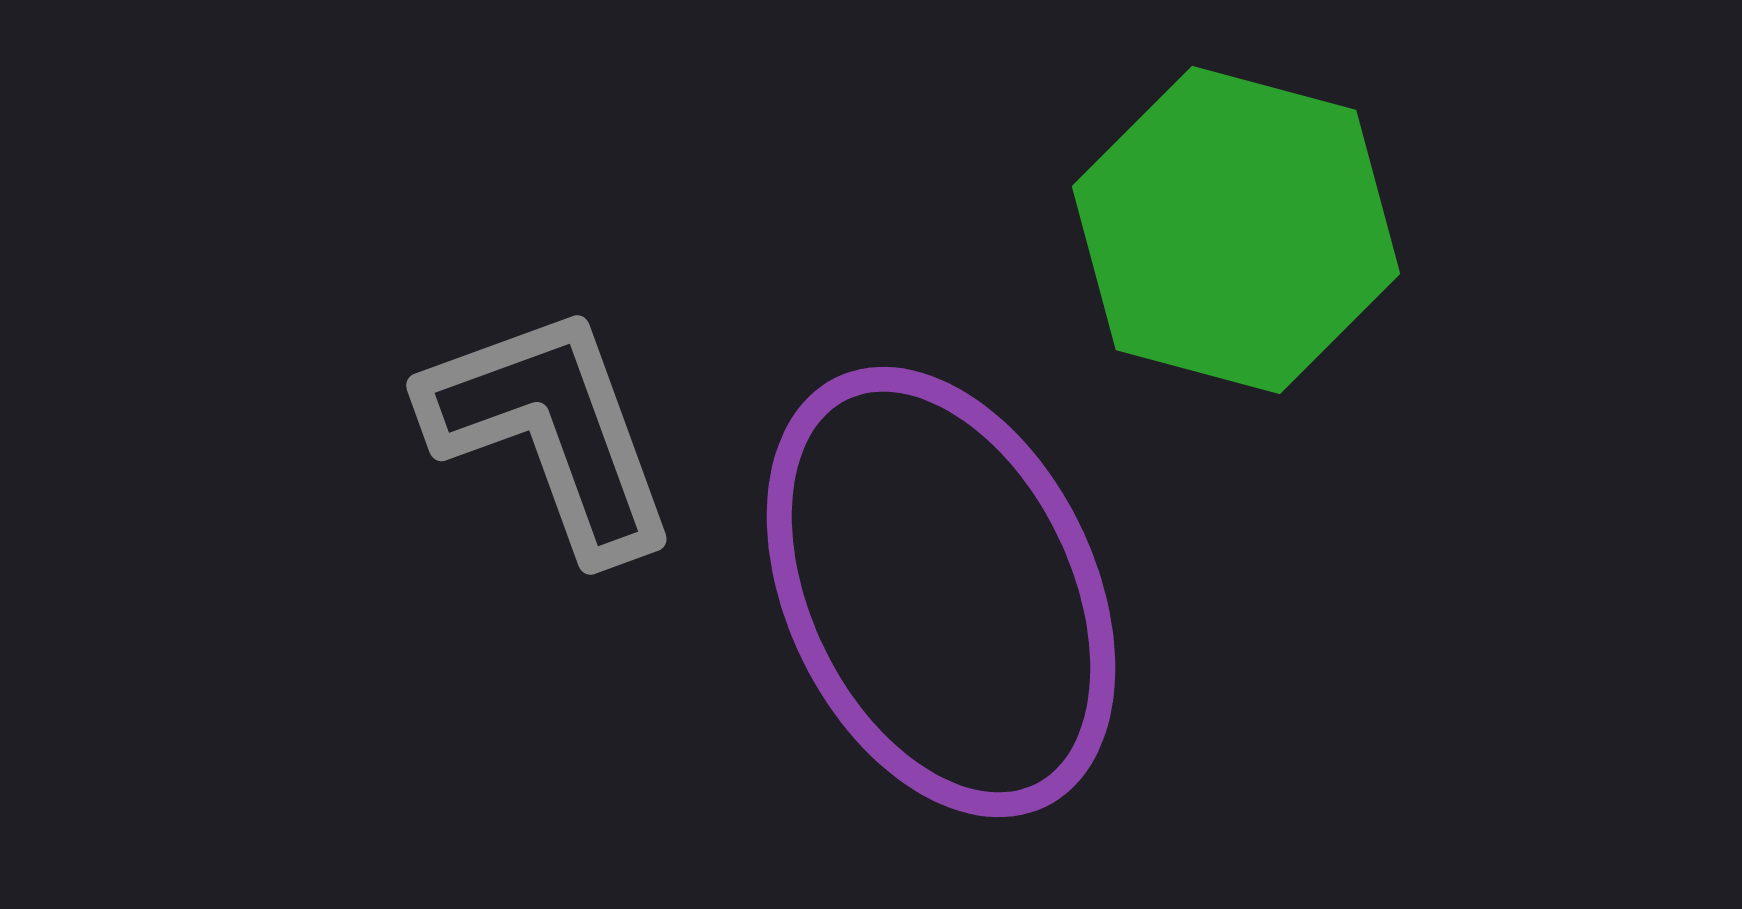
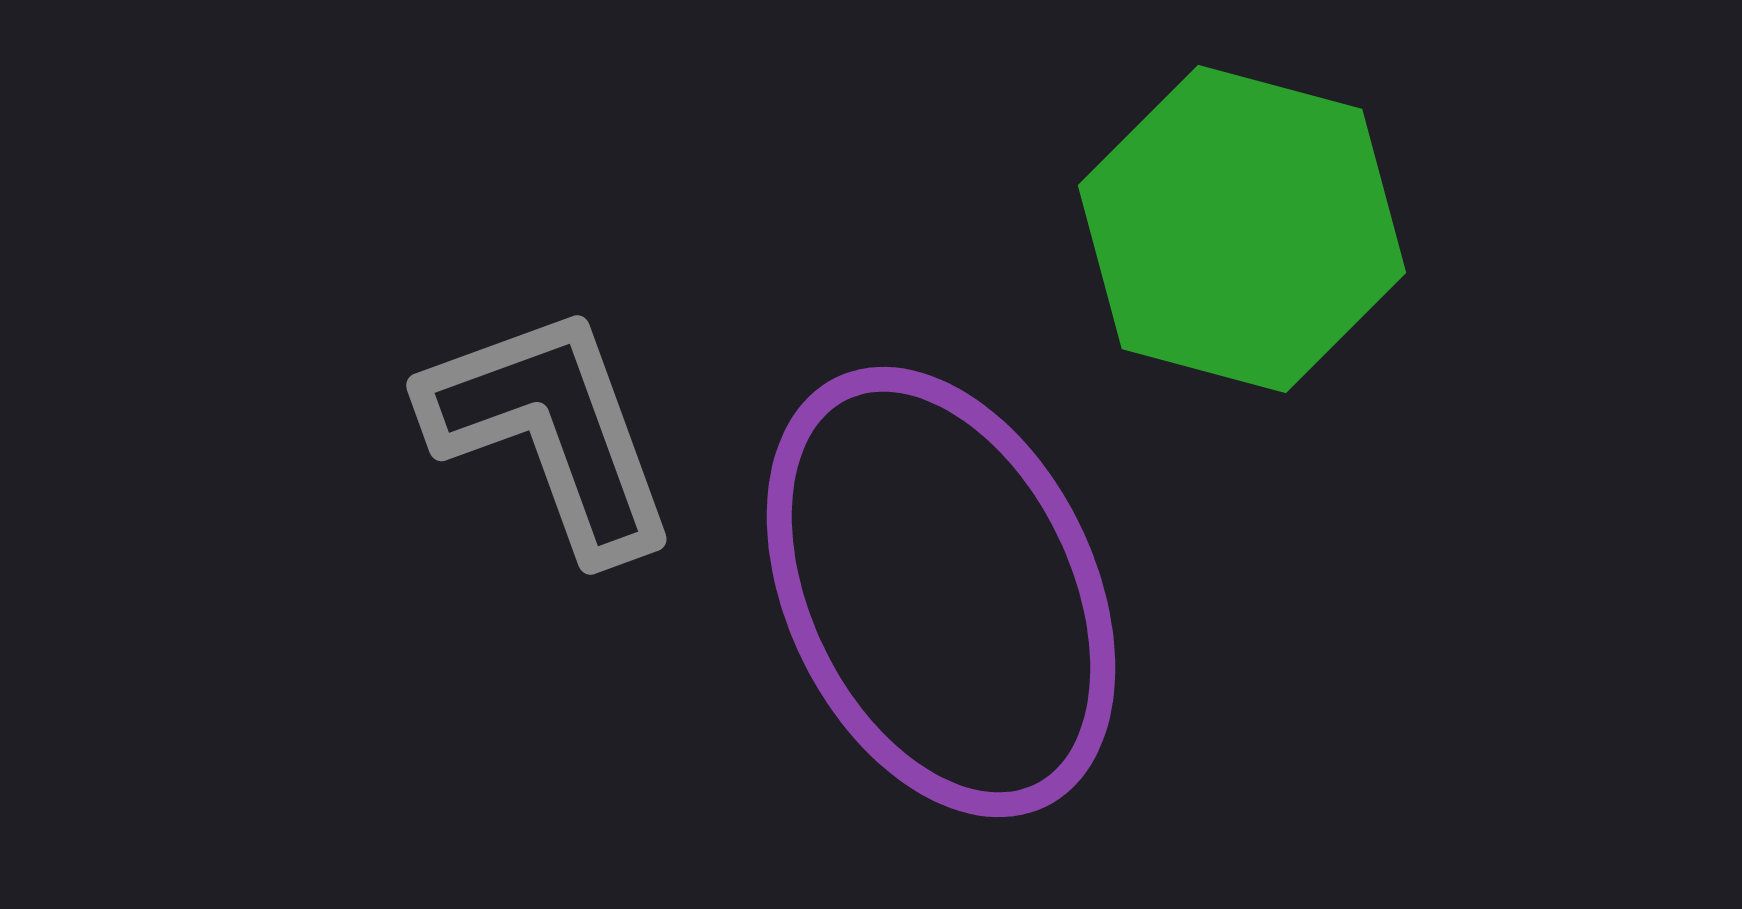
green hexagon: moved 6 px right, 1 px up
